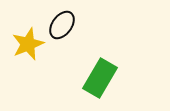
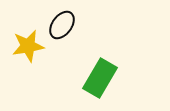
yellow star: moved 2 px down; rotated 12 degrees clockwise
